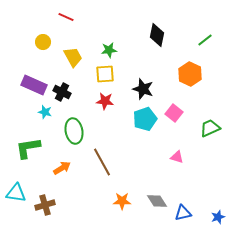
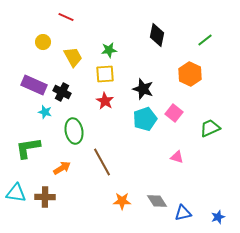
red star: rotated 24 degrees clockwise
brown cross: moved 8 px up; rotated 18 degrees clockwise
